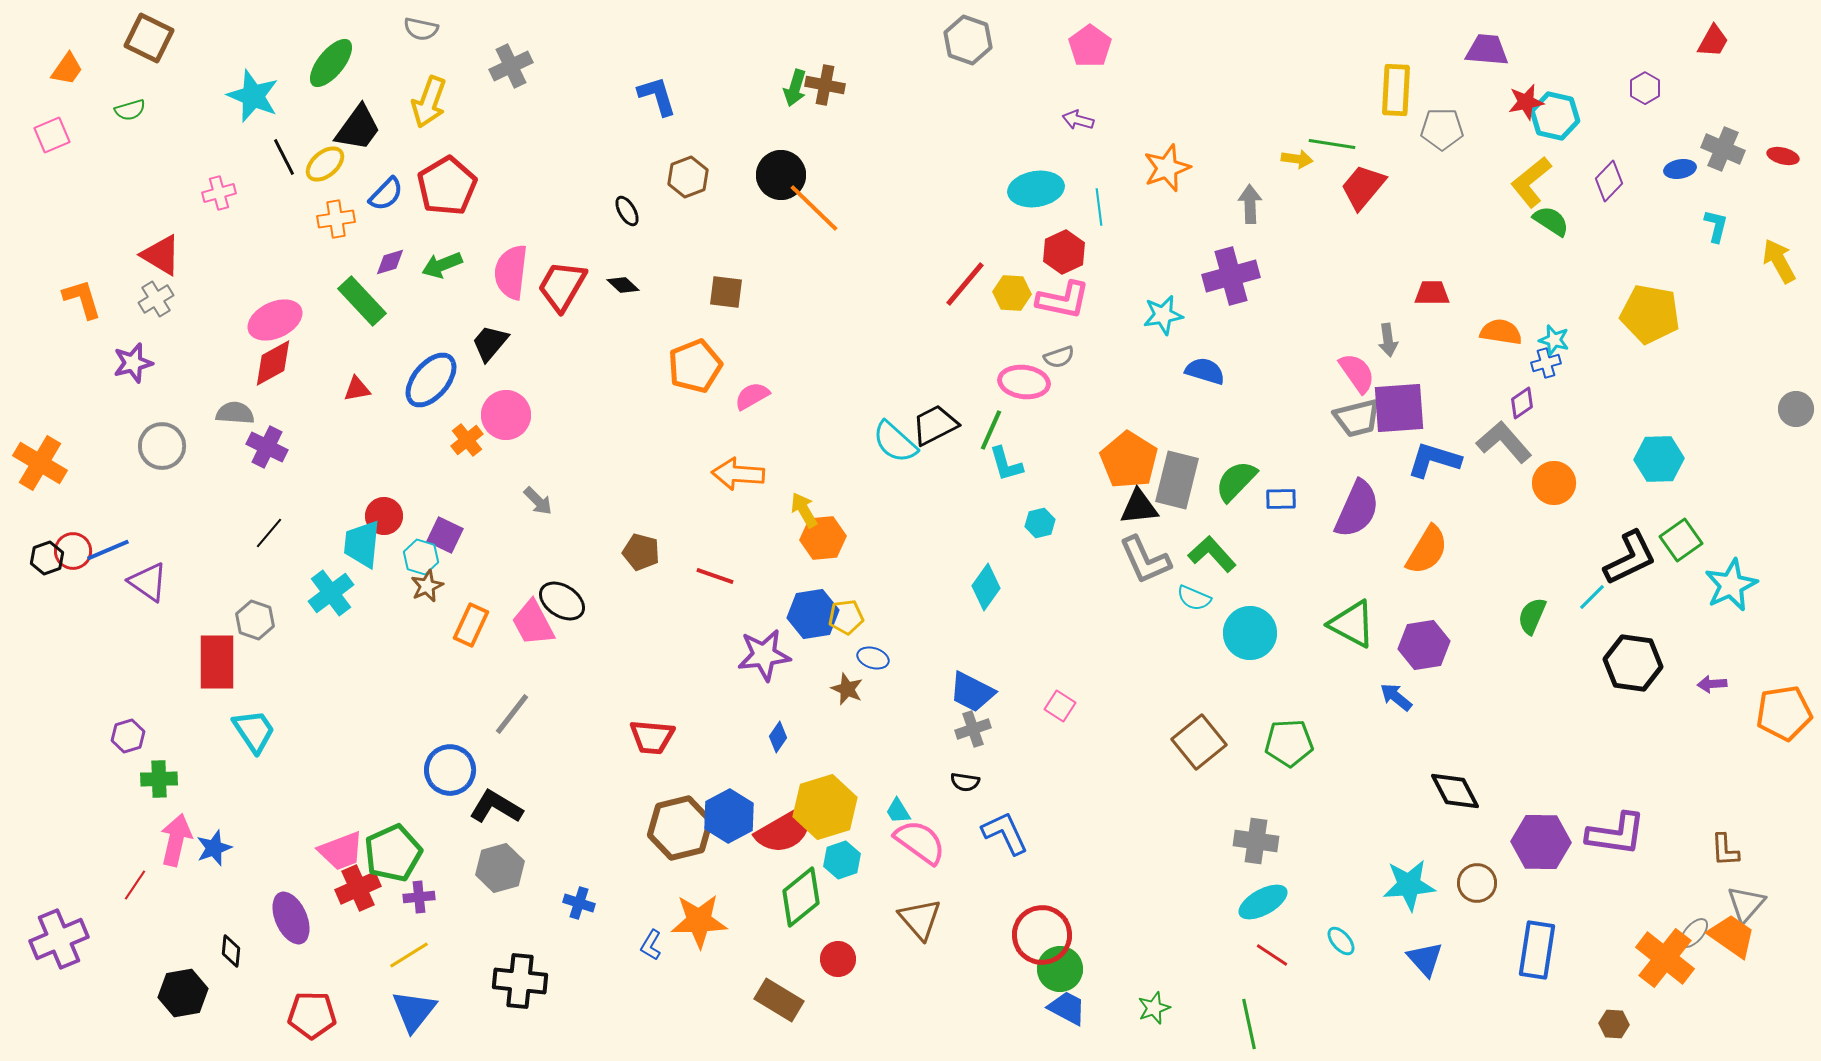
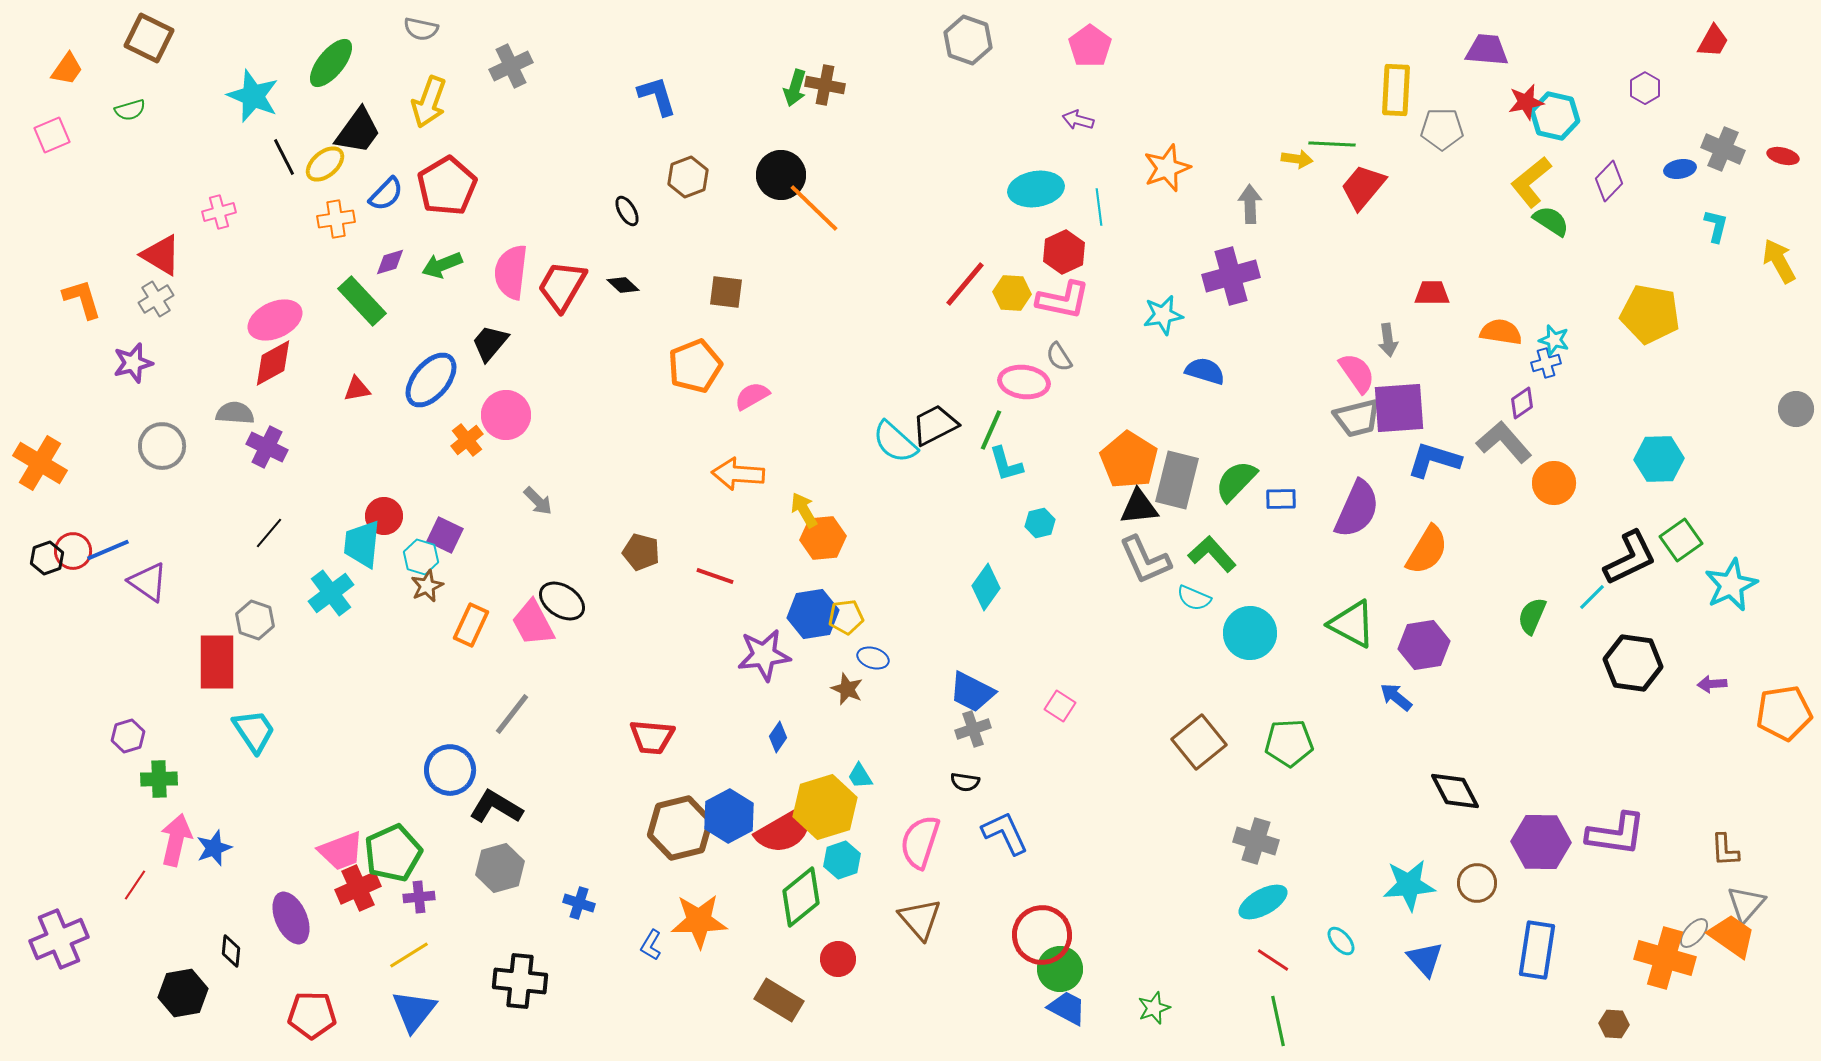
black trapezoid at (358, 128): moved 3 px down
green line at (1332, 144): rotated 6 degrees counterclockwise
pink cross at (219, 193): moved 19 px down
gray semicircle at (1059, 357): rotated 76 degrees clockwise
cyan trapezoid at (898, 811): moved 38 px left, 35 px up
gray cross at (1256, 841): rotated 9 degrees clockwise
pink semicircle at (920, 842): rotated 108 degrees counterclockwise
red line at (1272, 955): moved 1 px right, 5 px down
orange cross at (1665, 958): rotated 22 degrees counterclockwise
green line at (1249, 1024): moved 29 px right, 3 px up
